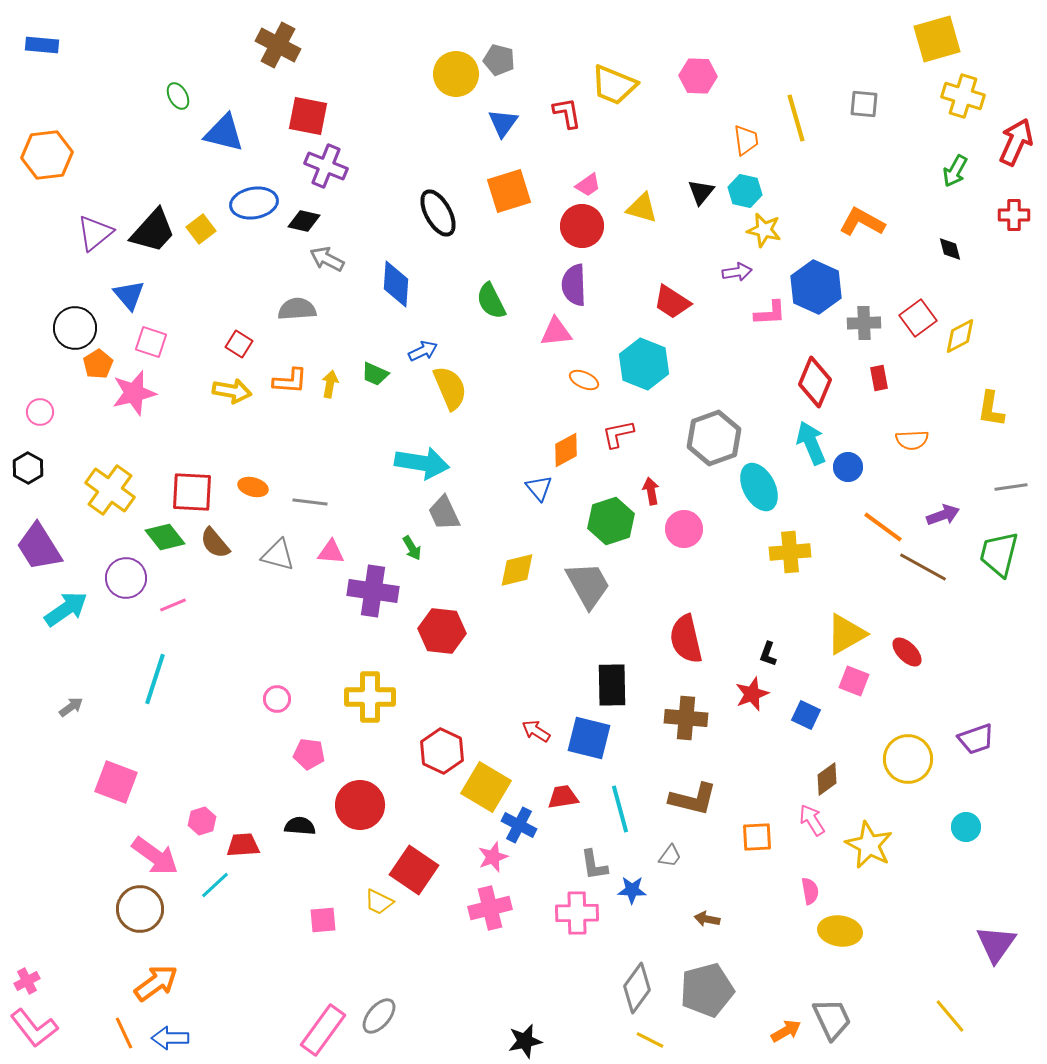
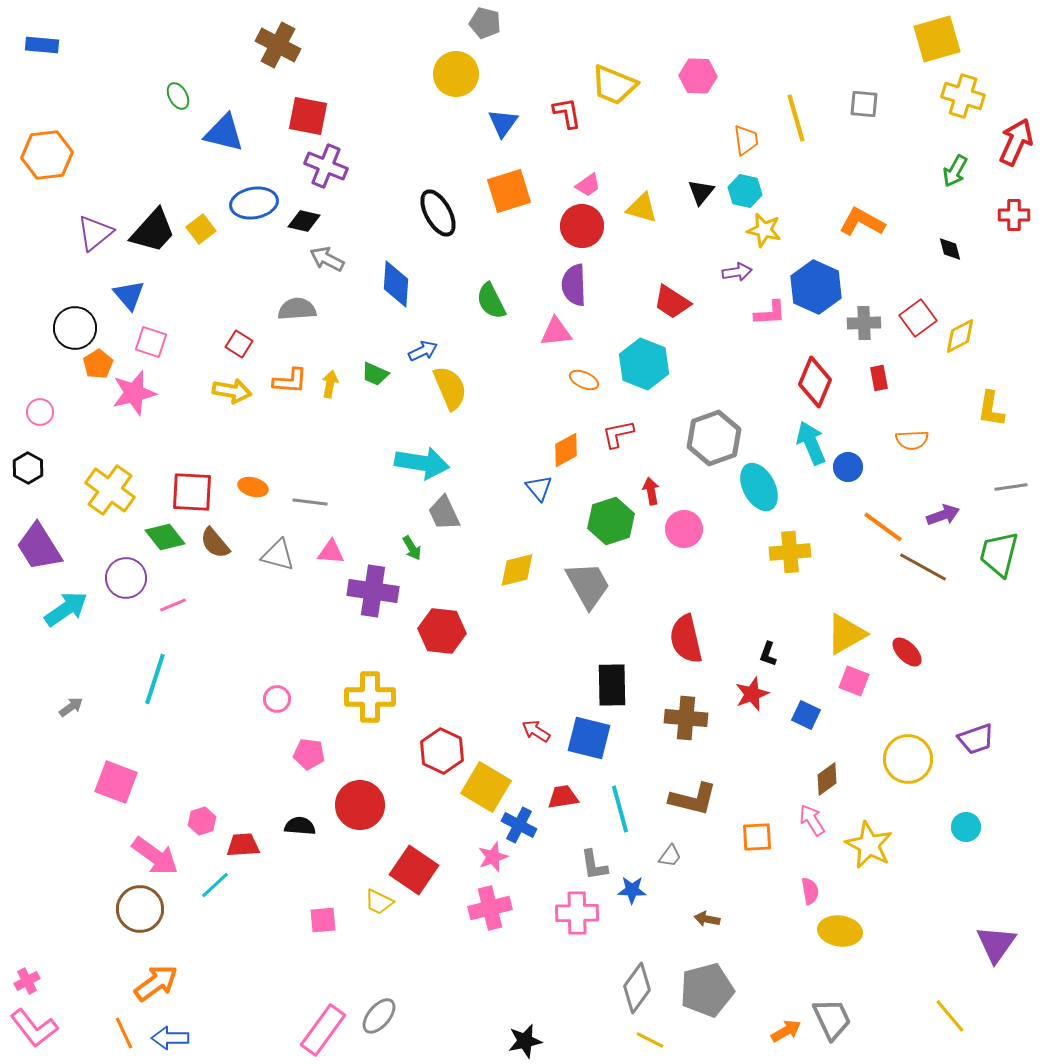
gray pentagon at (499, 60): moved 14 px left, 37 px up
